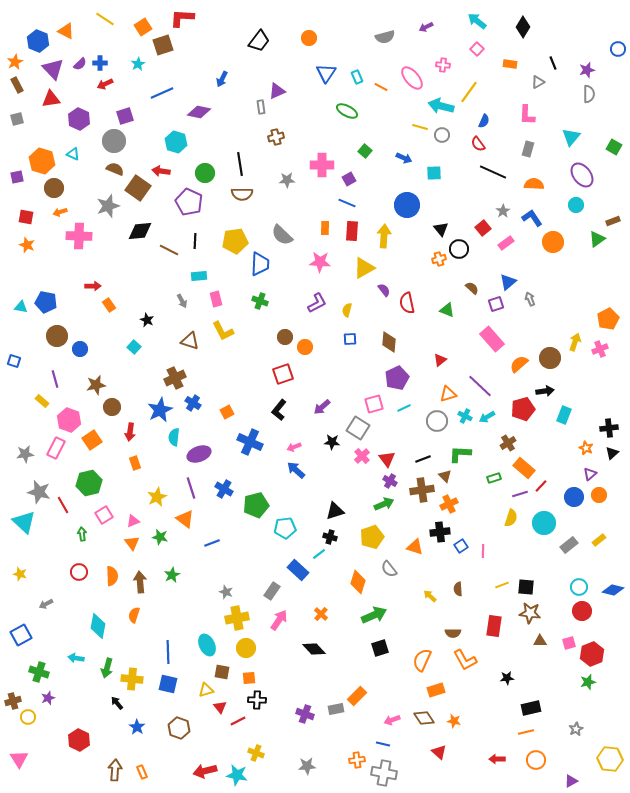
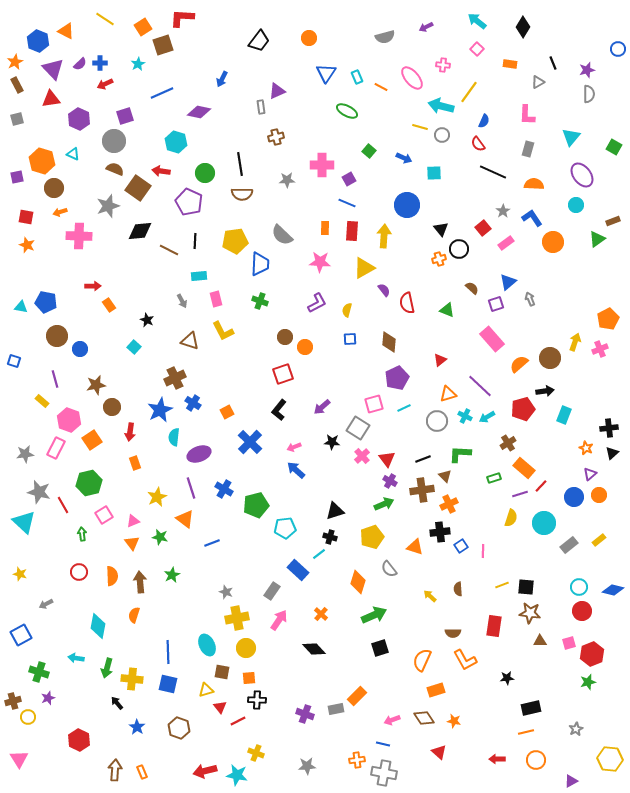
green square at (365, 151): moved 4 px right
blue cross at (250, 442): rotated 20 degrees clockwise
